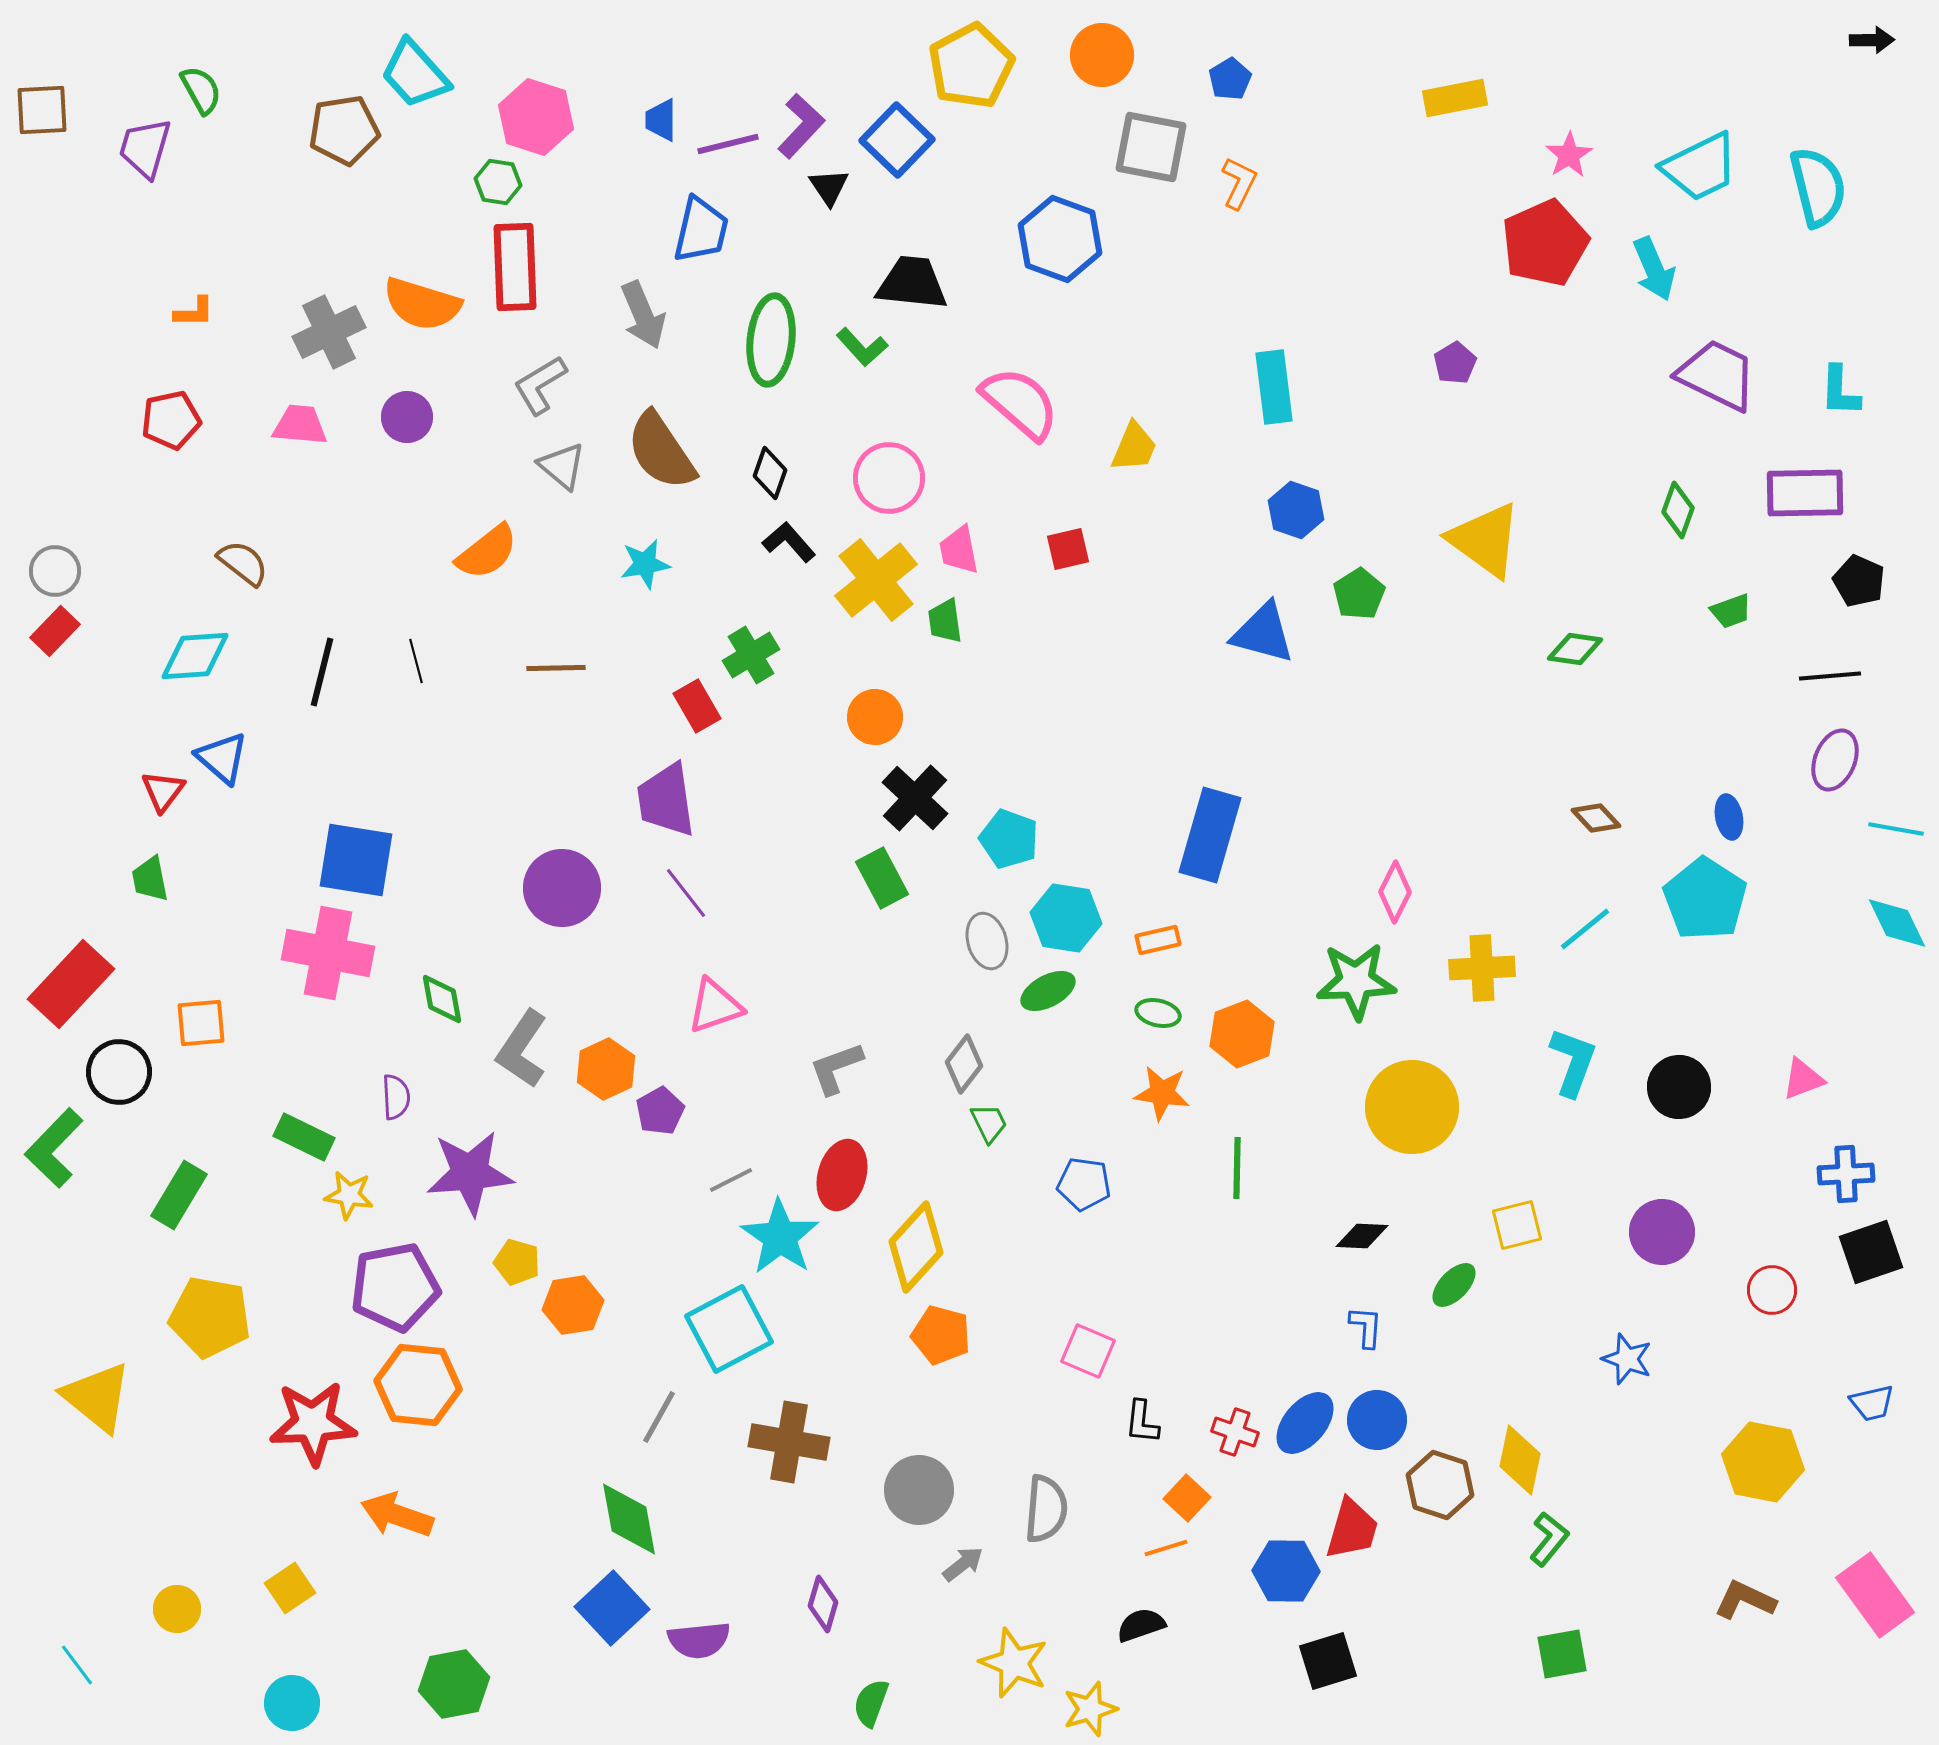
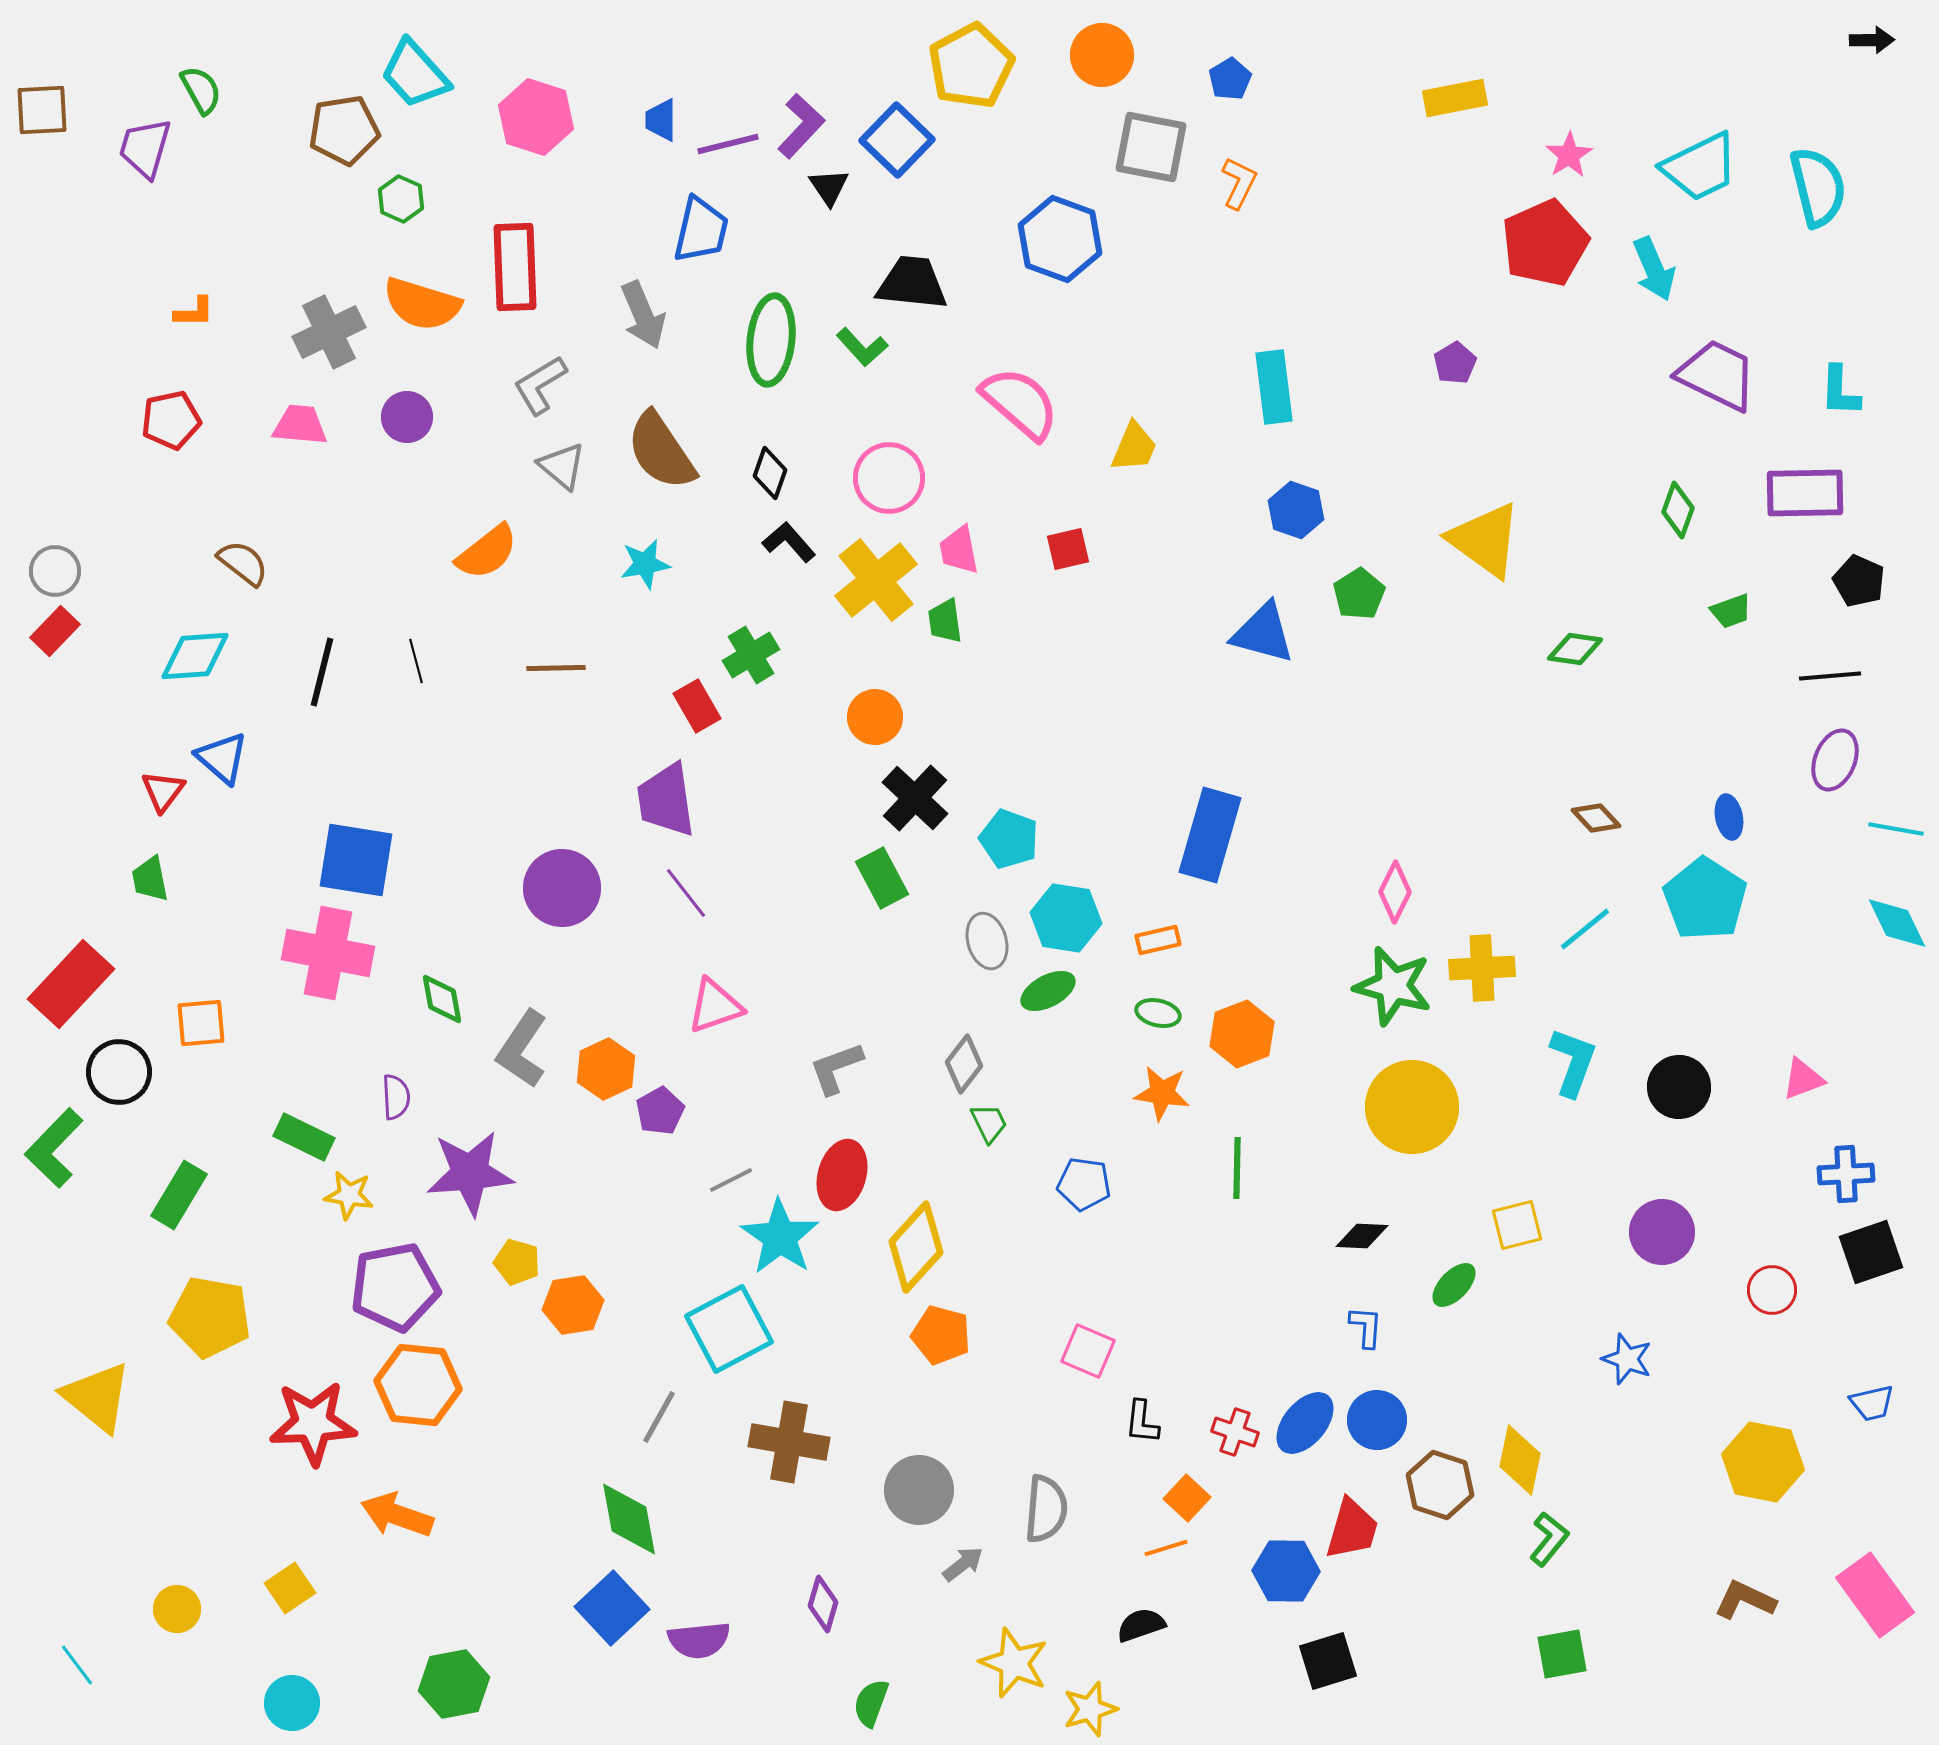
green hexagon at (498, 182): moved 97 px left, 17 px down; rotated 15 degrees clockwise
green star at (1356, 981): moved 37 px right, 5 px down; rotated 18 degrees clockwise
